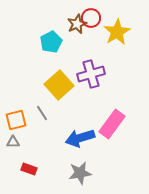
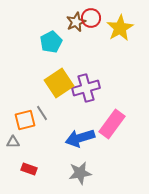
brown star: moved 1 px left, 2 px up
yellow star: moved 3 px right, 4 px up
purple cross: moved 5 px left, 14 px down
yellow square: moved 2 px up; rotated 8 degrees clockwise
orange square: moved 9 px right
